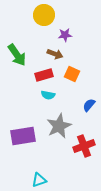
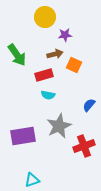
yellow circle: moved 1 px right, 2 px down
brown arrow: rotated 35 degrees counterclockwise
orange square: moved 2 px right, 9 px up
cyan triangle: moved 7 px left
